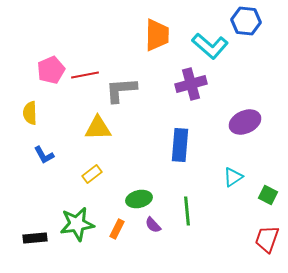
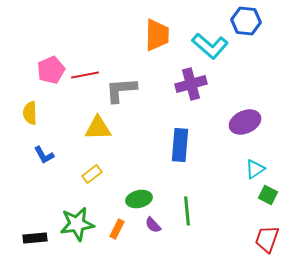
cyan triangle: moved 22 px right, 8 px up
